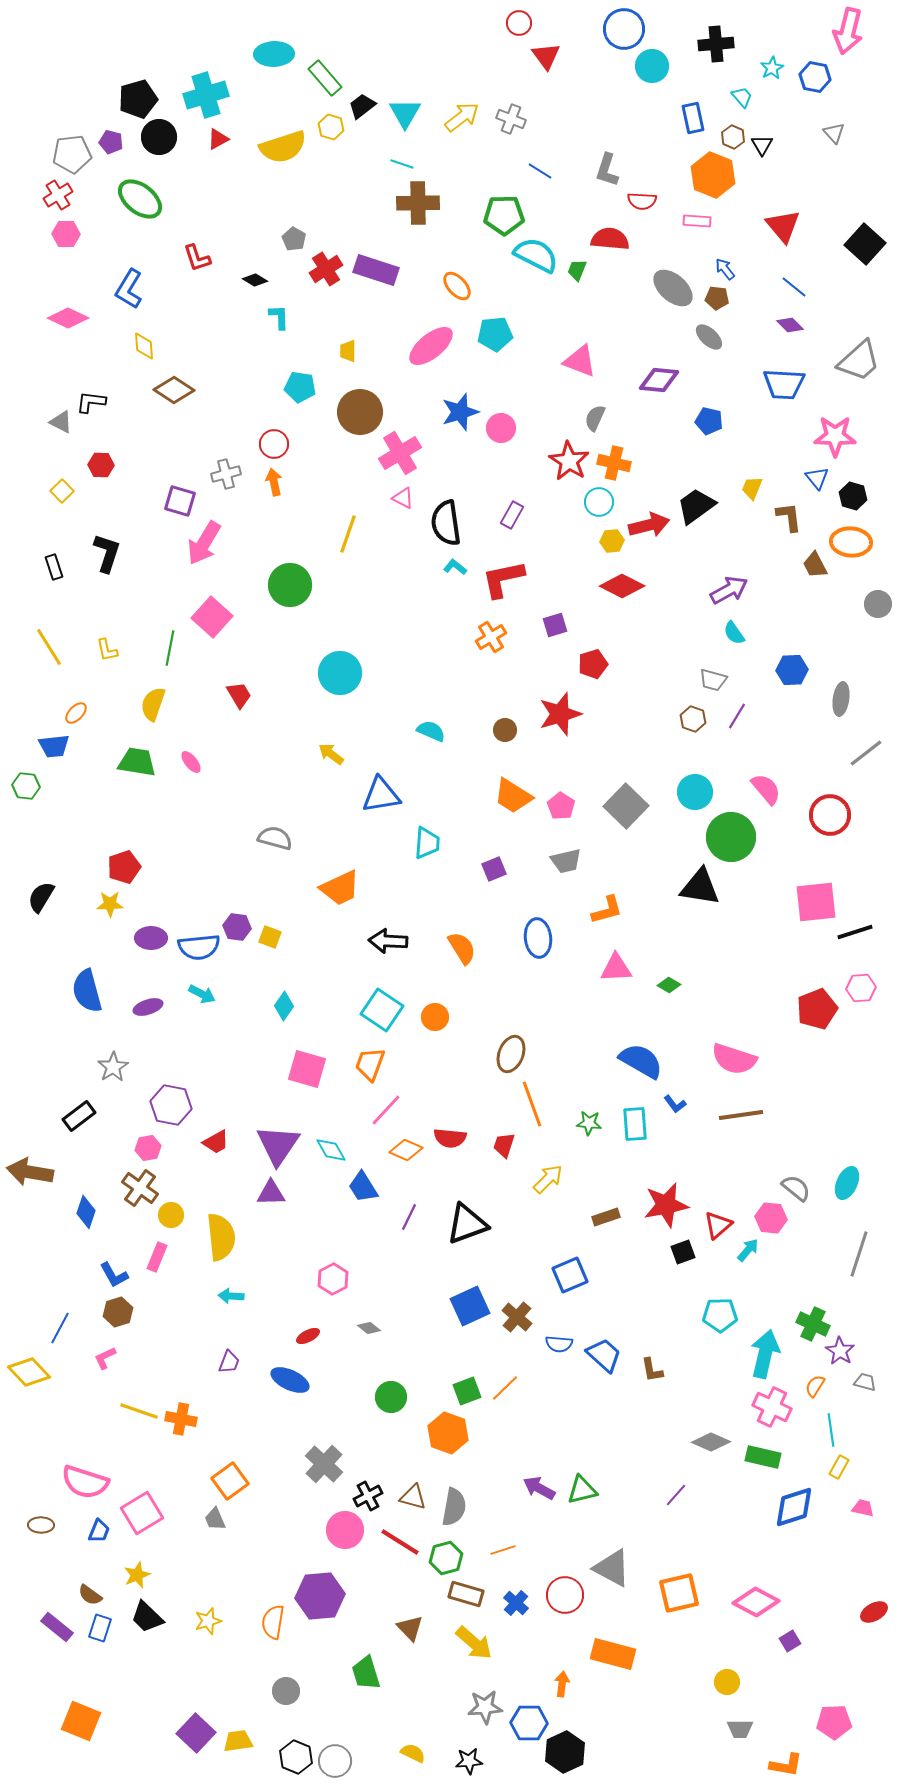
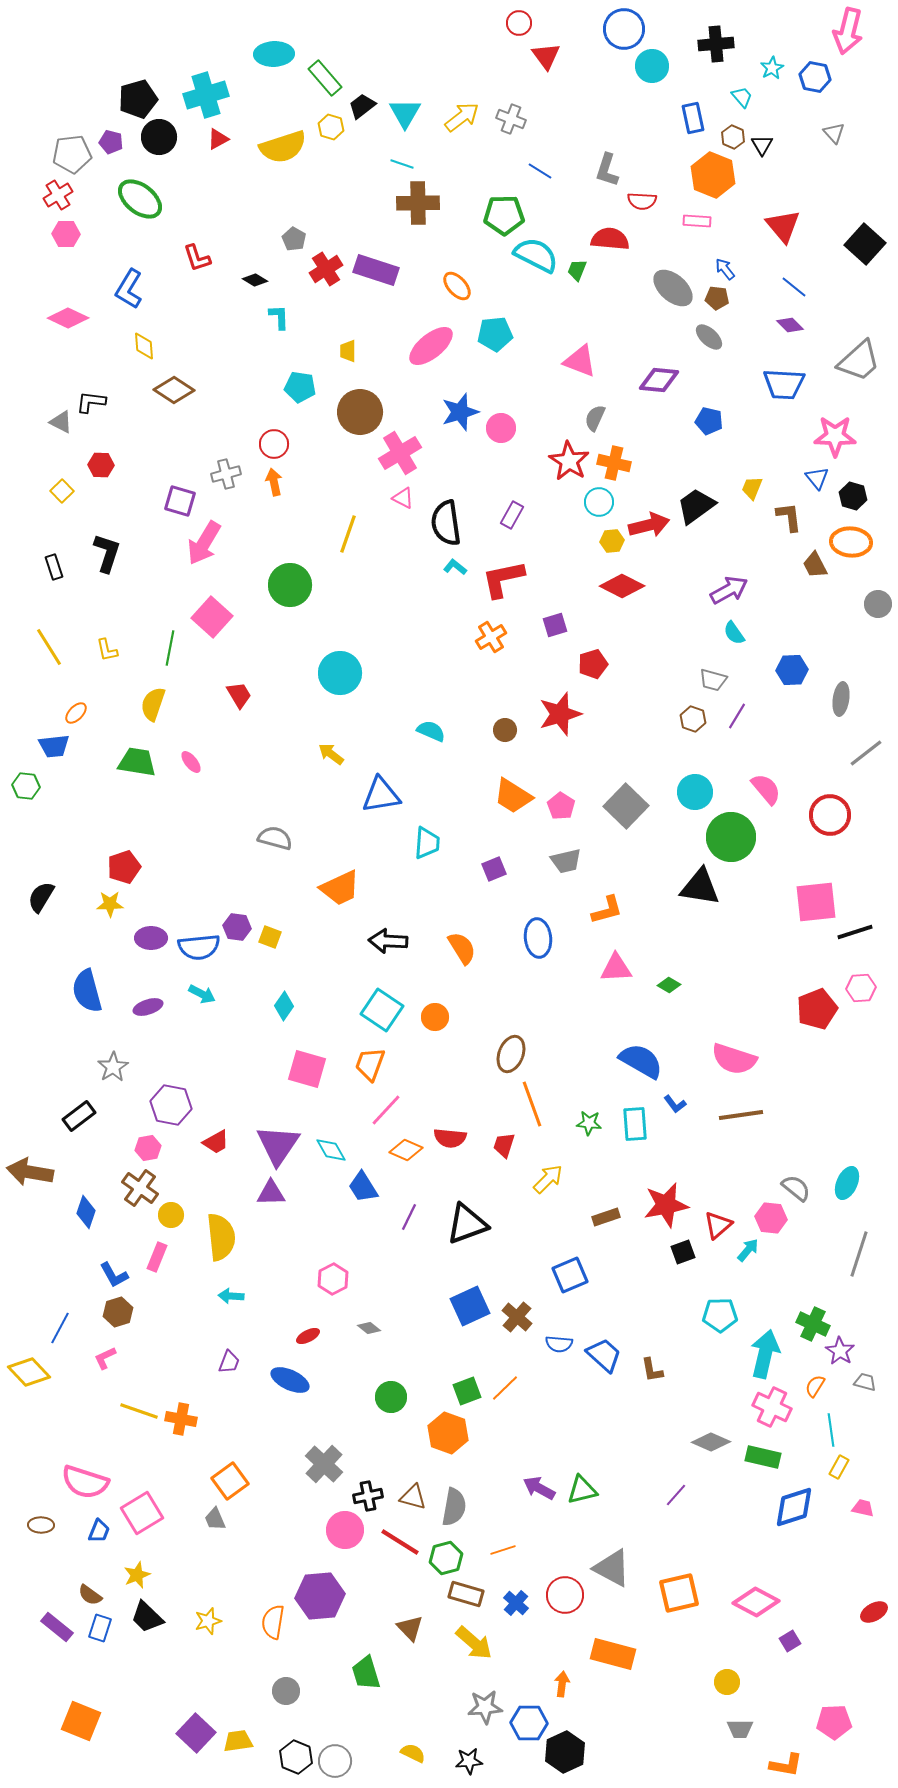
black cross at (368, 1496): rotated 16 degrees clockwise
